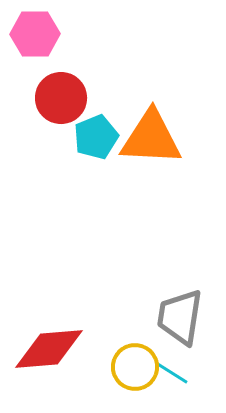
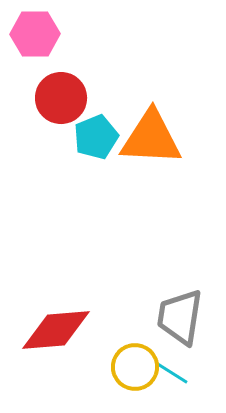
red diamond: moved 7 px right, 19 px up
